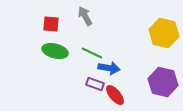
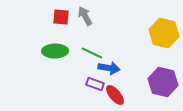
red square: moved 10 px right, 7 px up
green ellipse: rotated 15 degrees counterclockwise
